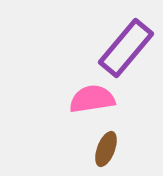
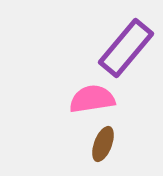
brown ellipse: moved 3 px left, 5 px up
